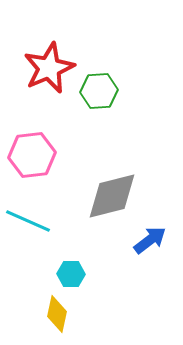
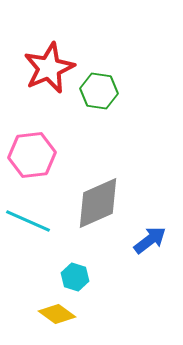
green hexagon: rotated 12 degrees clockwise
gray diamond: moved 14 px left, 7 px down; rotated 10 degrees counterclockwise
cyan hexagon: moved 4 px right, 3 px down; rotated 16 degrees clockwise
yellow diamond: rotated 66 degrees counterclockwise
